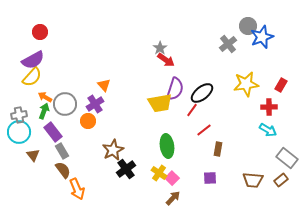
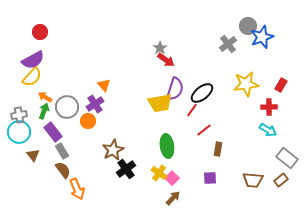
gray circle at (65, 104): moved 2 px right, 3 px down
